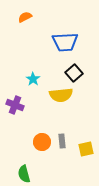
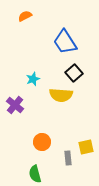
orange semicircle: moved 1 px up
blue trapezoid: rotated 60 degrees clockwise
cyan star: rotated 16 degrees clockwise
yellow semicircle: rotated 10 degrees clockwise
purple cross: rotated 18 degrees clockwise
gray rectangle: moved 6 px right, 17 px down
yellow square: moved 2 px up
green semicircle: moved 11 px right
